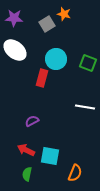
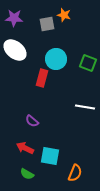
orange star: moved 1 px down
gray square: rotated 21 degrees clockwise
purple semicircle: rotated 112 degrees counterclockwise
red arrow: moved 1 px left, 2 px up
green semicircle: rotated 72 degrees counterclockwise
